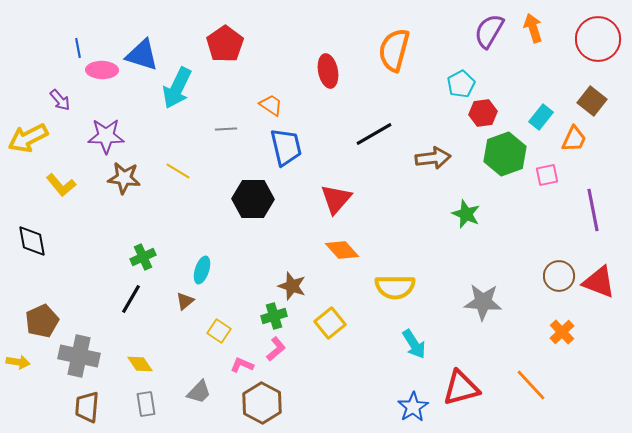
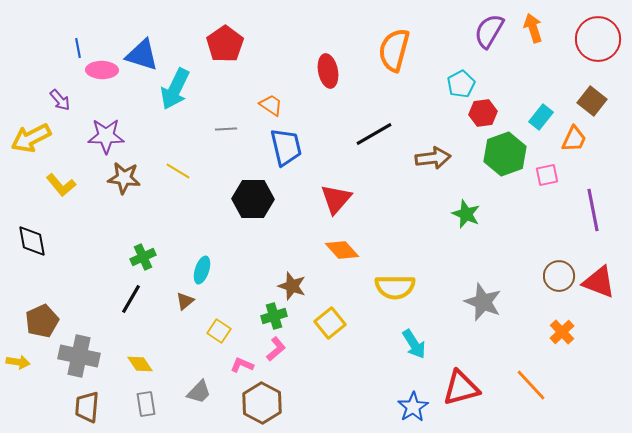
cyan arrow at (177, 88): moved 2 px left, 1 px down
yellow arrow at (28, 138): moved 3 px right
gray star at (483, 302): rotated 18 degrees clockwise
